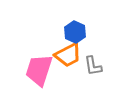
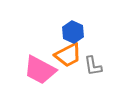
blue hexagon: moved 2 px left
pink trapezoid: moved 1 px right; rotated 80 degrees counterclockwise
